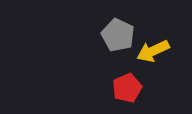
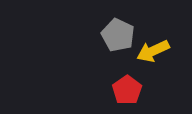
red pentagon: moved 2 px down; rotated 12 degrees counterclockwise
